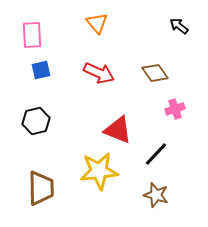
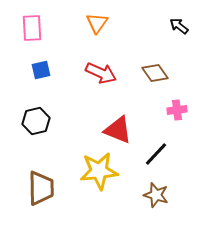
orange triangle: rotated 15 degrees clockwise
pink rectangle: moved 7 px up
red arrow: moved 2 px right
pink cross: moved 2 px right, 1 px down; rotated 12 degrees clockwise
